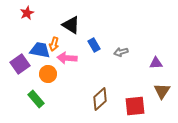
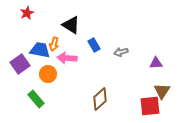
red square: moved 15 px right
